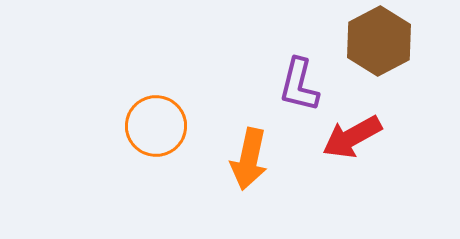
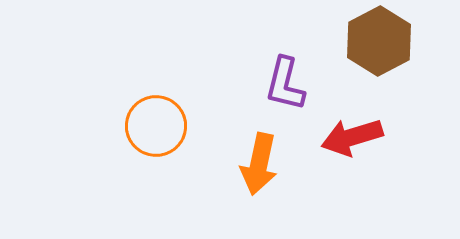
purple L-shape: moved 14 px left, 1 px up
red arrow: rotated 12 degrees clockwise
orange arrow: moved 10 px right, 5 px down
